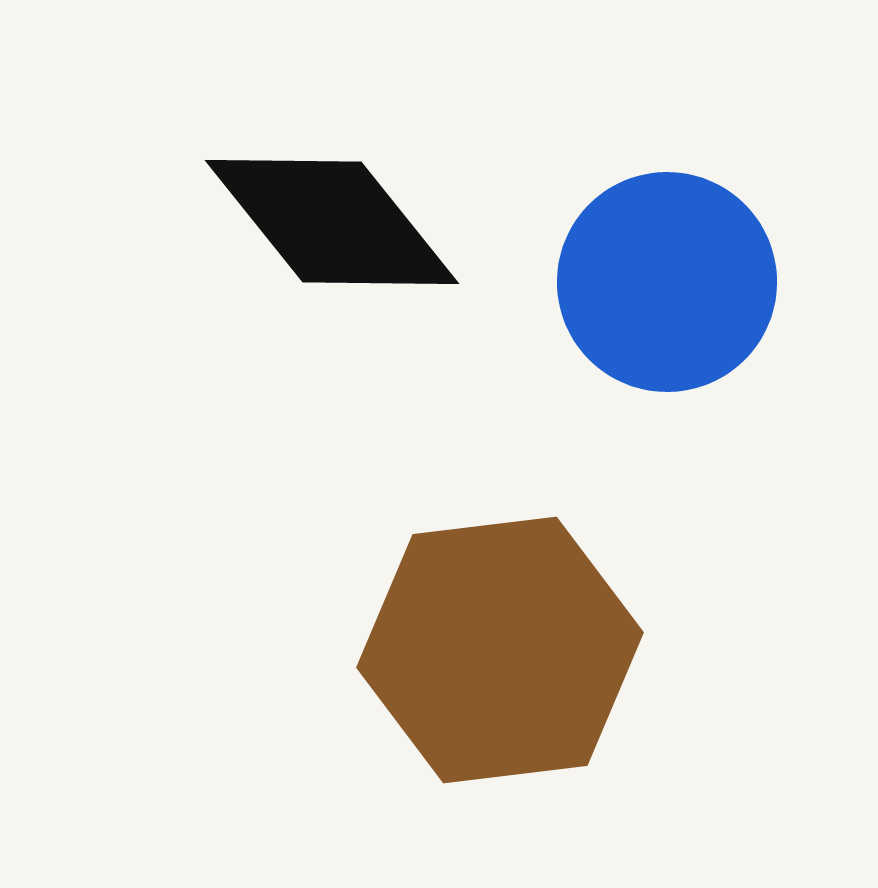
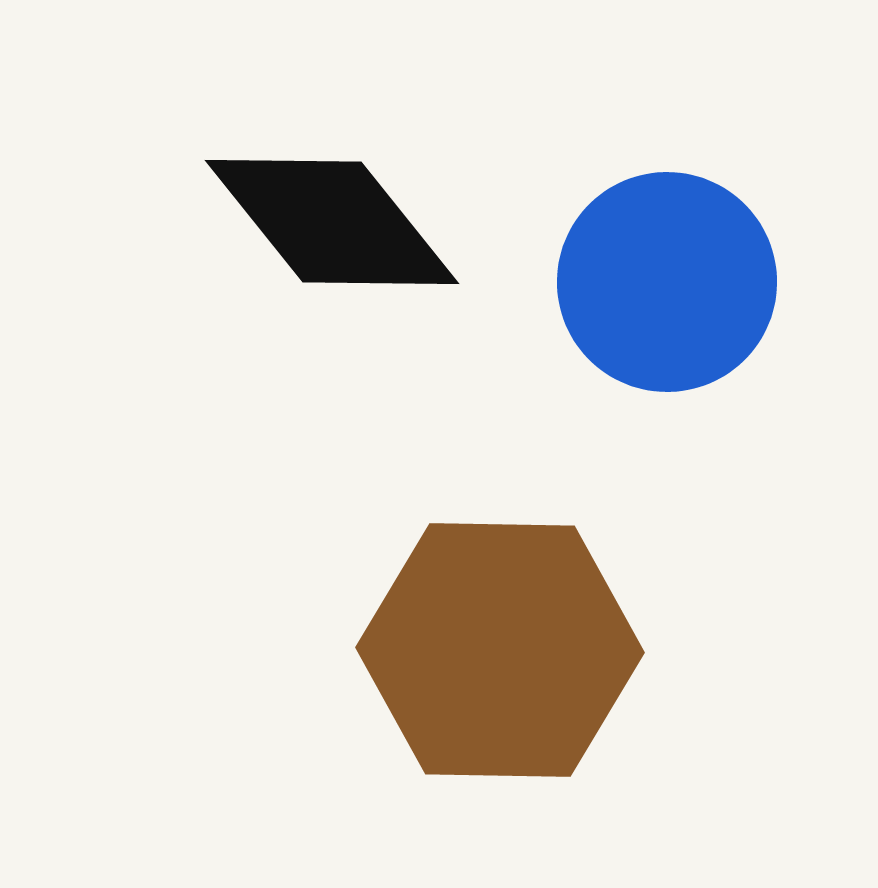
brown hexagon: rotated 8 degrees clockwise
